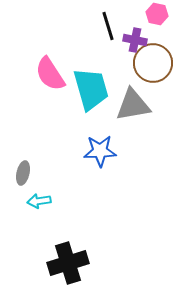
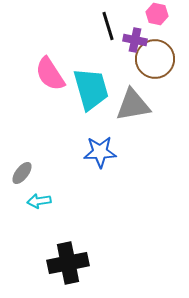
brown circle: moved 2 px right, 4 px up
blue star: moved 1 px down
gray ellipse: moved 1 px left; rotated 25 degrees clockwise
black cross: rotated 6 degrees clockwise
